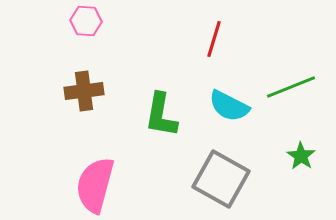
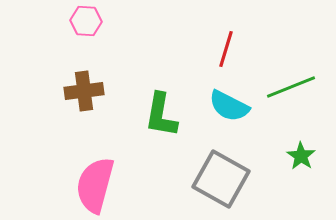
red line: moved 12 px right, 10 px down
